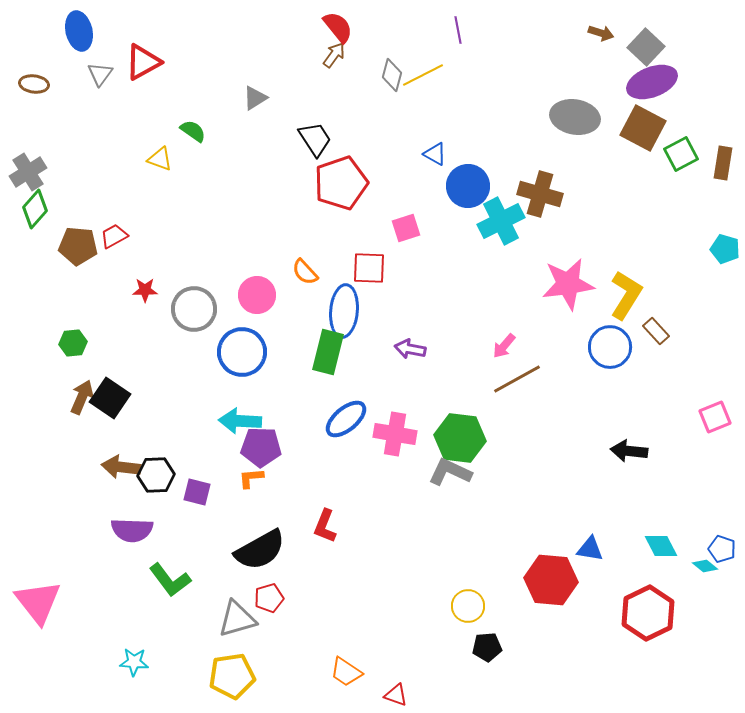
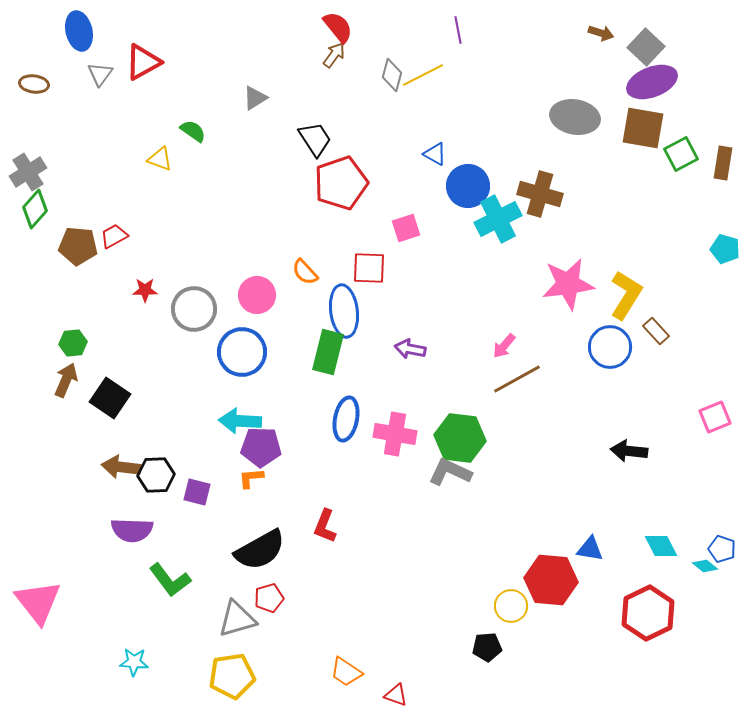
brown square at (643, 128): rotated 18 degrees counterclockwise
cyan cross at (501, 221): moved 3 px left, 2 px up
blue ellipse at (344, 311): rotated 12 degrees counterclockwise
brown arrow at (82, 397): moved 16 px left, 17 px up
blue ellipse at (346, 419): rotated 39 degrees counterclockwise
yellow circle at (468, 606): moved 43 px right
